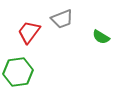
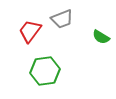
red trapezoid: moved 1 px right, 1 px up
green hexagon: moved 27 px right, 1 px up
